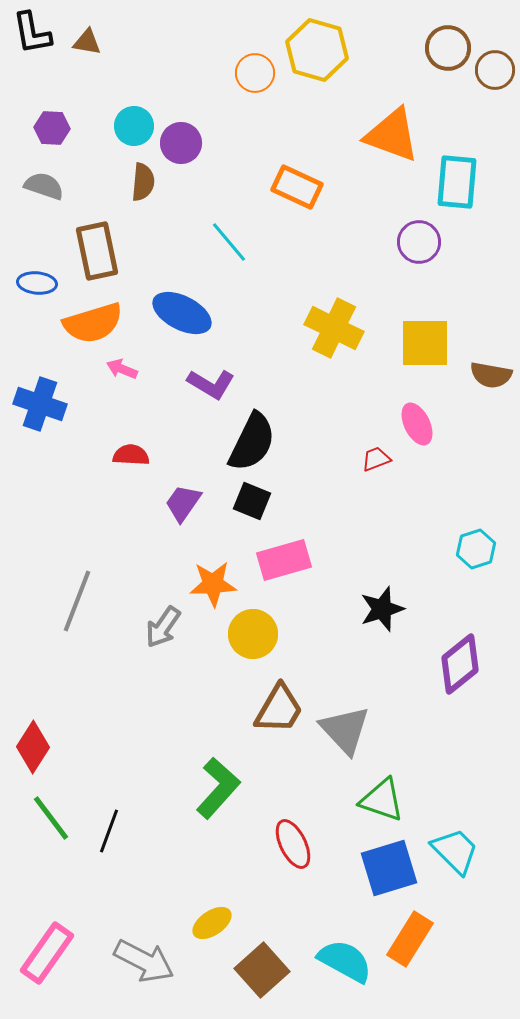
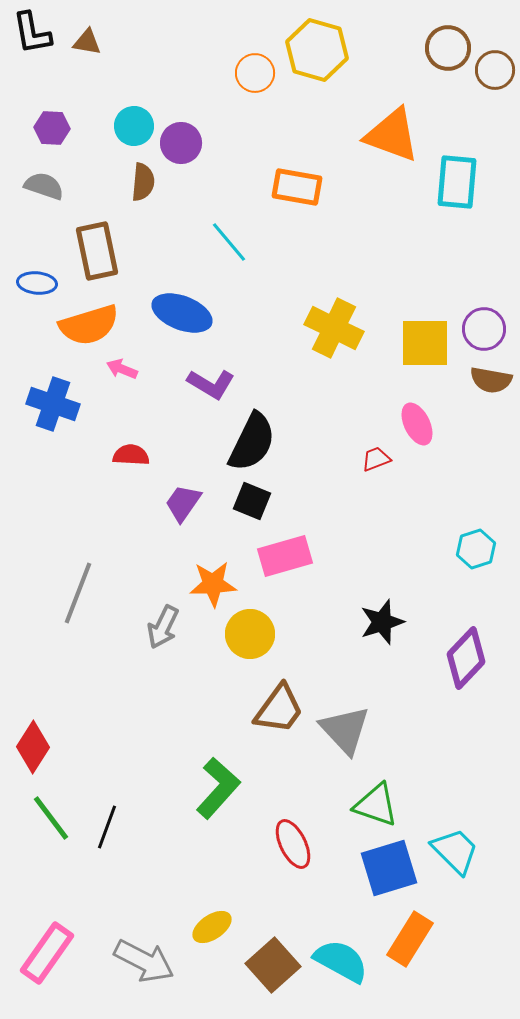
orange rectangle at (297, 187): rotated 15 degrees counterclockwise
purple circle at (419, 242): moved 65 px right, 87 px down
blue ellipse at (182, 313): rotated 6 degrees counterclockwise
orange semicircle at (93, 323): moved 4 px left, 2 px down
brown semicircle at (491, 375): moved 5 px down
blue cross at (40, 404): moved 13 px right
pink rectangle at (284, 560): moved 1 px right, 4 px up
gray line at (77, 601): moved 1 px right, 8 px up
black star at (382, 609): moved 13 px down
gray arrow at (163, 627): rotated 9 degrees counterclockwise
yellow circle at (253, 634): moved 3 px left
purple diamond at (460, 664): moved 6 px right, 6 px up; rotated 8 degrees counterclockwise
brown trapezoid at (279, 709): rotated 6 degrees clockwise
green triangle at (382, 800): moved 6 px left, 5 px down
black line at (109, 831): moved 2 px left, 4 px up
yellow ellipse at (212, 923): moved 4 px down
cyan semicircle at (345, 961): moved 4 px left
brown square at (262, 970): moved 11 px right, 5 px up
